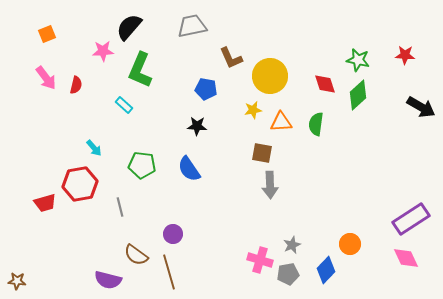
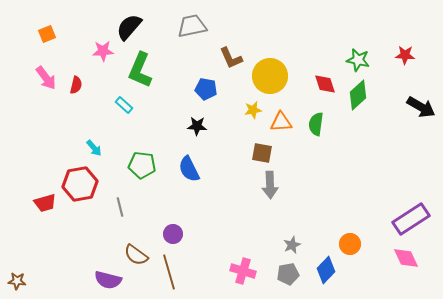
blue semicircle: rotated 8 degrees clockwise
pink cross: moved 17 px left, 11 px down
